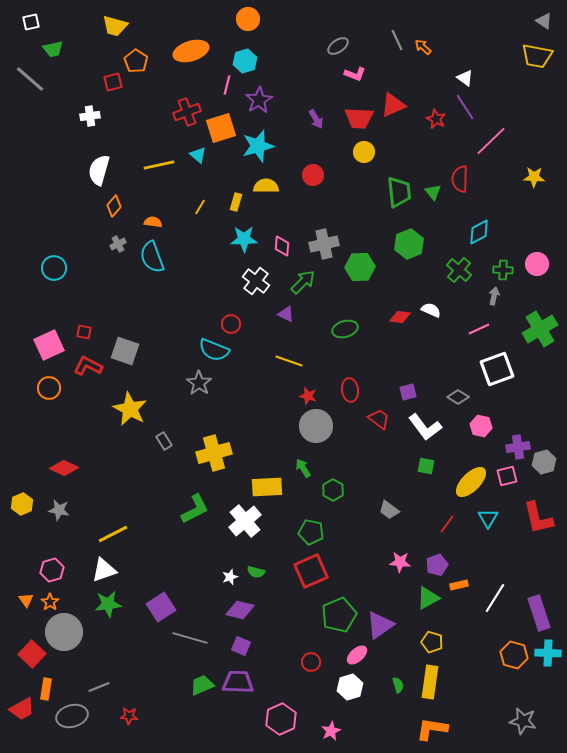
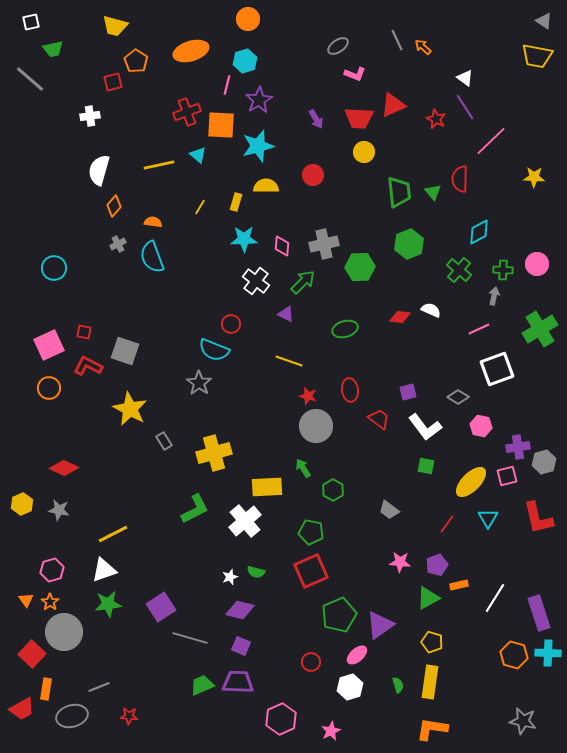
orange square at (221, 128): moved 3 px up; rotated 20 degrees clockwise
